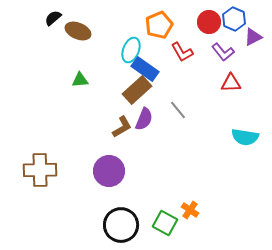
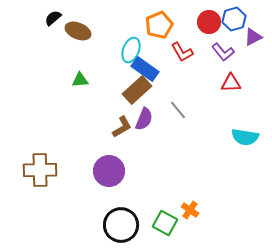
blue hexagon: rotated 20 degrees clockwise
